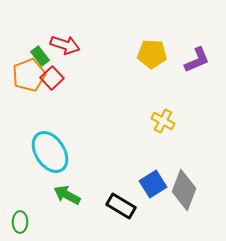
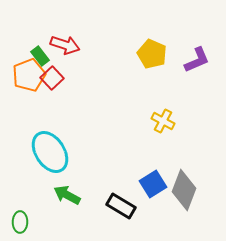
yellow pentagon: rotated 20 degrees clockwise
